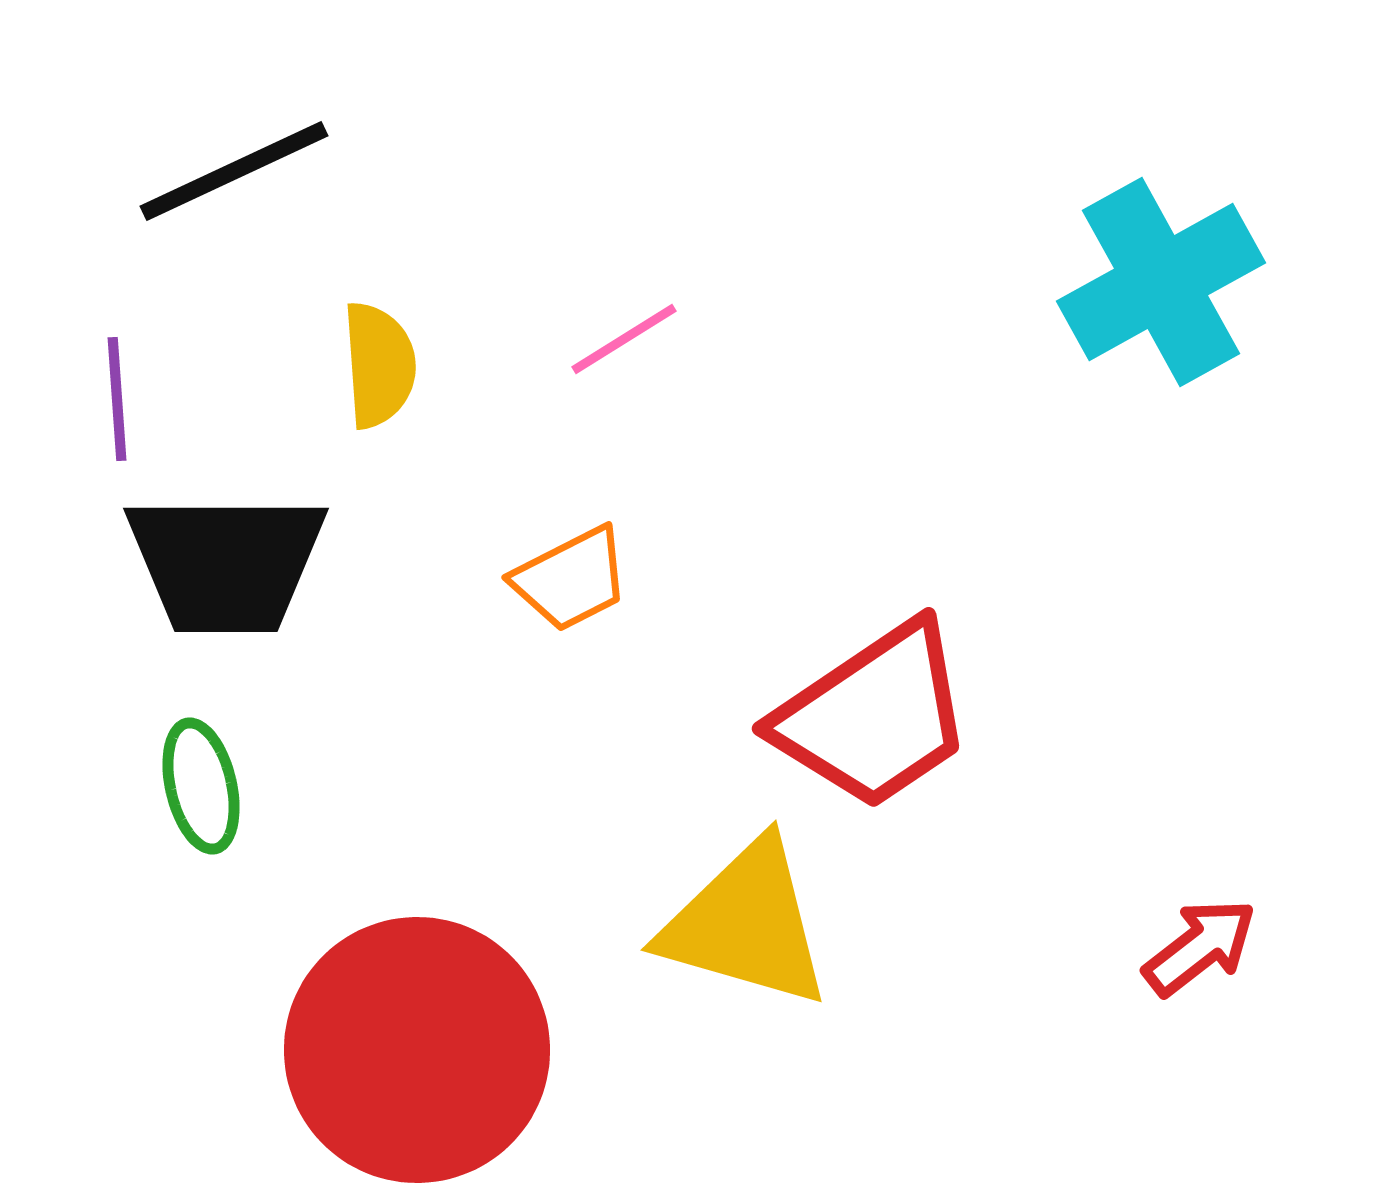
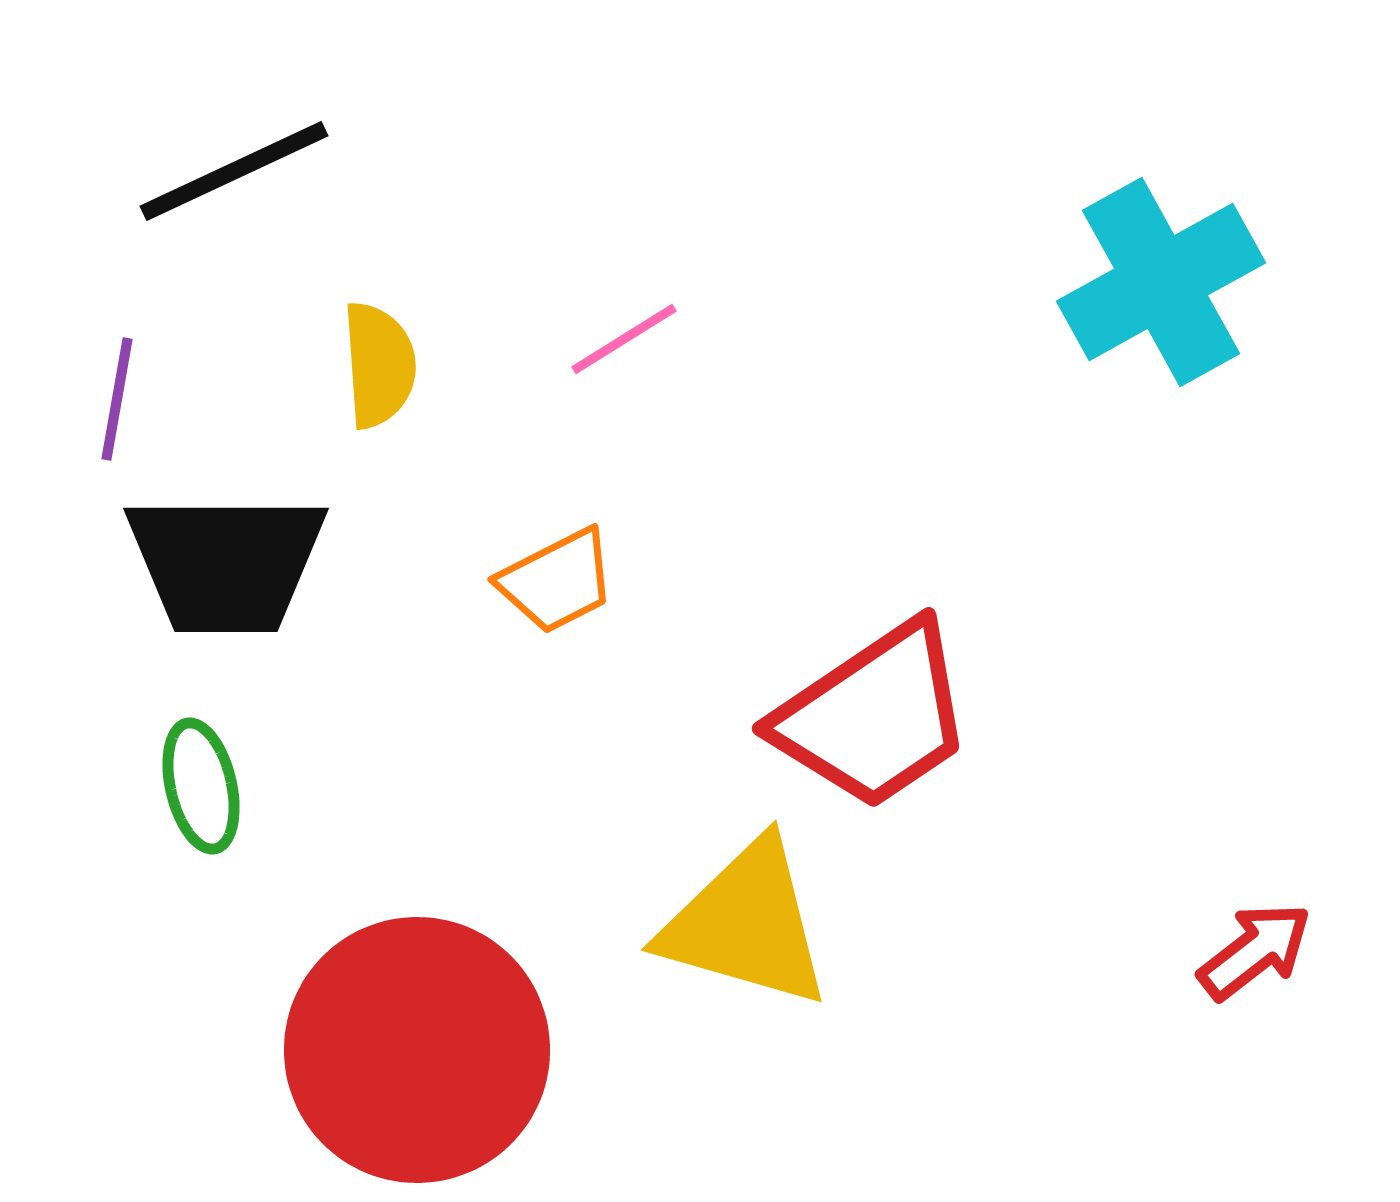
purple line: rotated 14 degrees clockwise
orange trapezoid: moved 14 px left, 2 px down
red arrow: moved 55 px right, 4 px down
